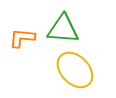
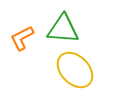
orange L-shape: rotated 32 degrees counterclockwise
